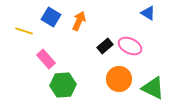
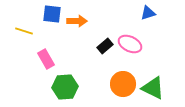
blue triangle: rotated 49 degrees counterclockwise
blue square: moved 1 px right, 3 px up; rotated 24 degrees counterclockwise
orange arrow: moved 2 px left; rotated 66 degrees clockwise
pink ellipse: moved 2 px up
pink rectangle: rotated 12 degrees clockwise
orange circle: moved 4 px right, 5 px down
green hexagon: moved 2 px right, 2 px down
